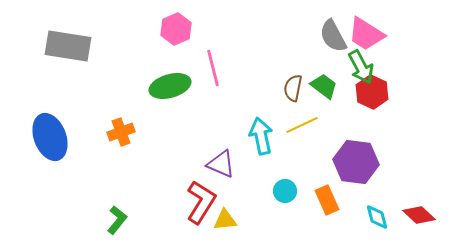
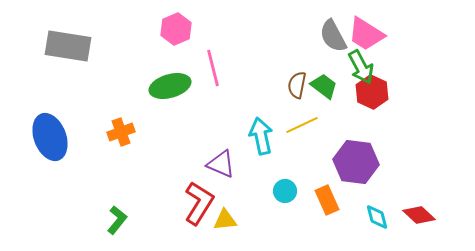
brown semicircle: moved 4 px right, 3 px up
red L-shape: moved 2 px left, 1 px down
